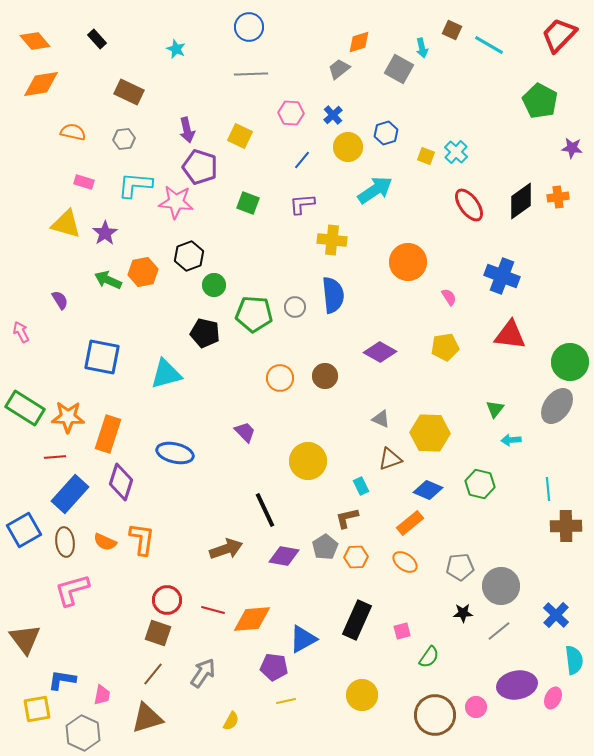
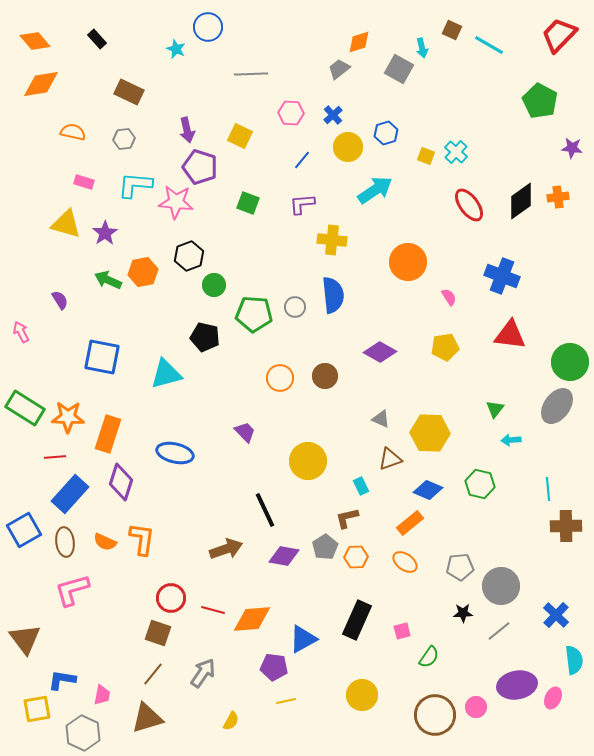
blue circle at (249, 27): moved 41 px left
black pentagon at (205, 333): moved 4 px down
red circle at (167, 600): moved 4 px right, 2 px up
